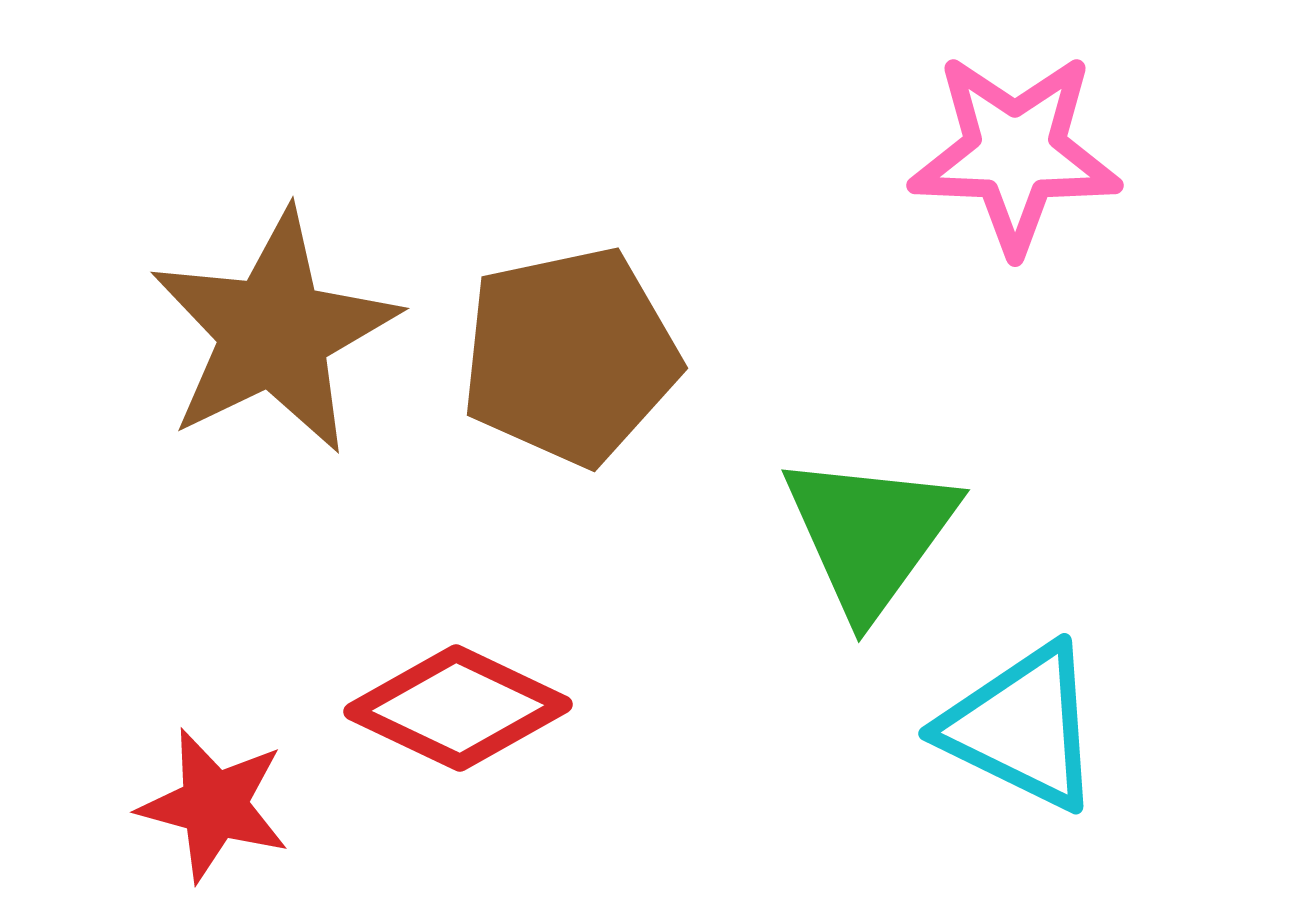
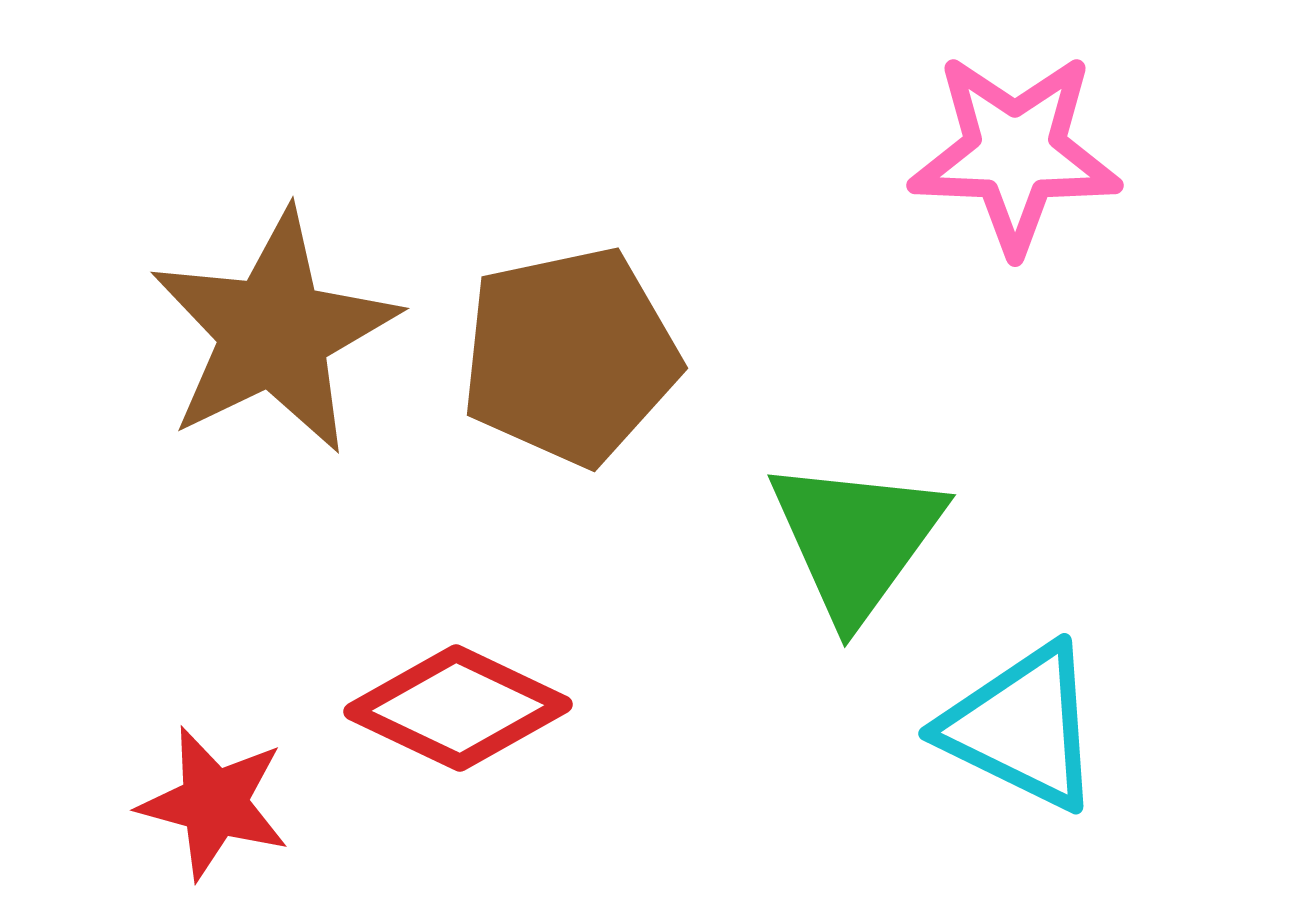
green triangle: moved 14 px left, 5 px down
red star: moved 2 px up
